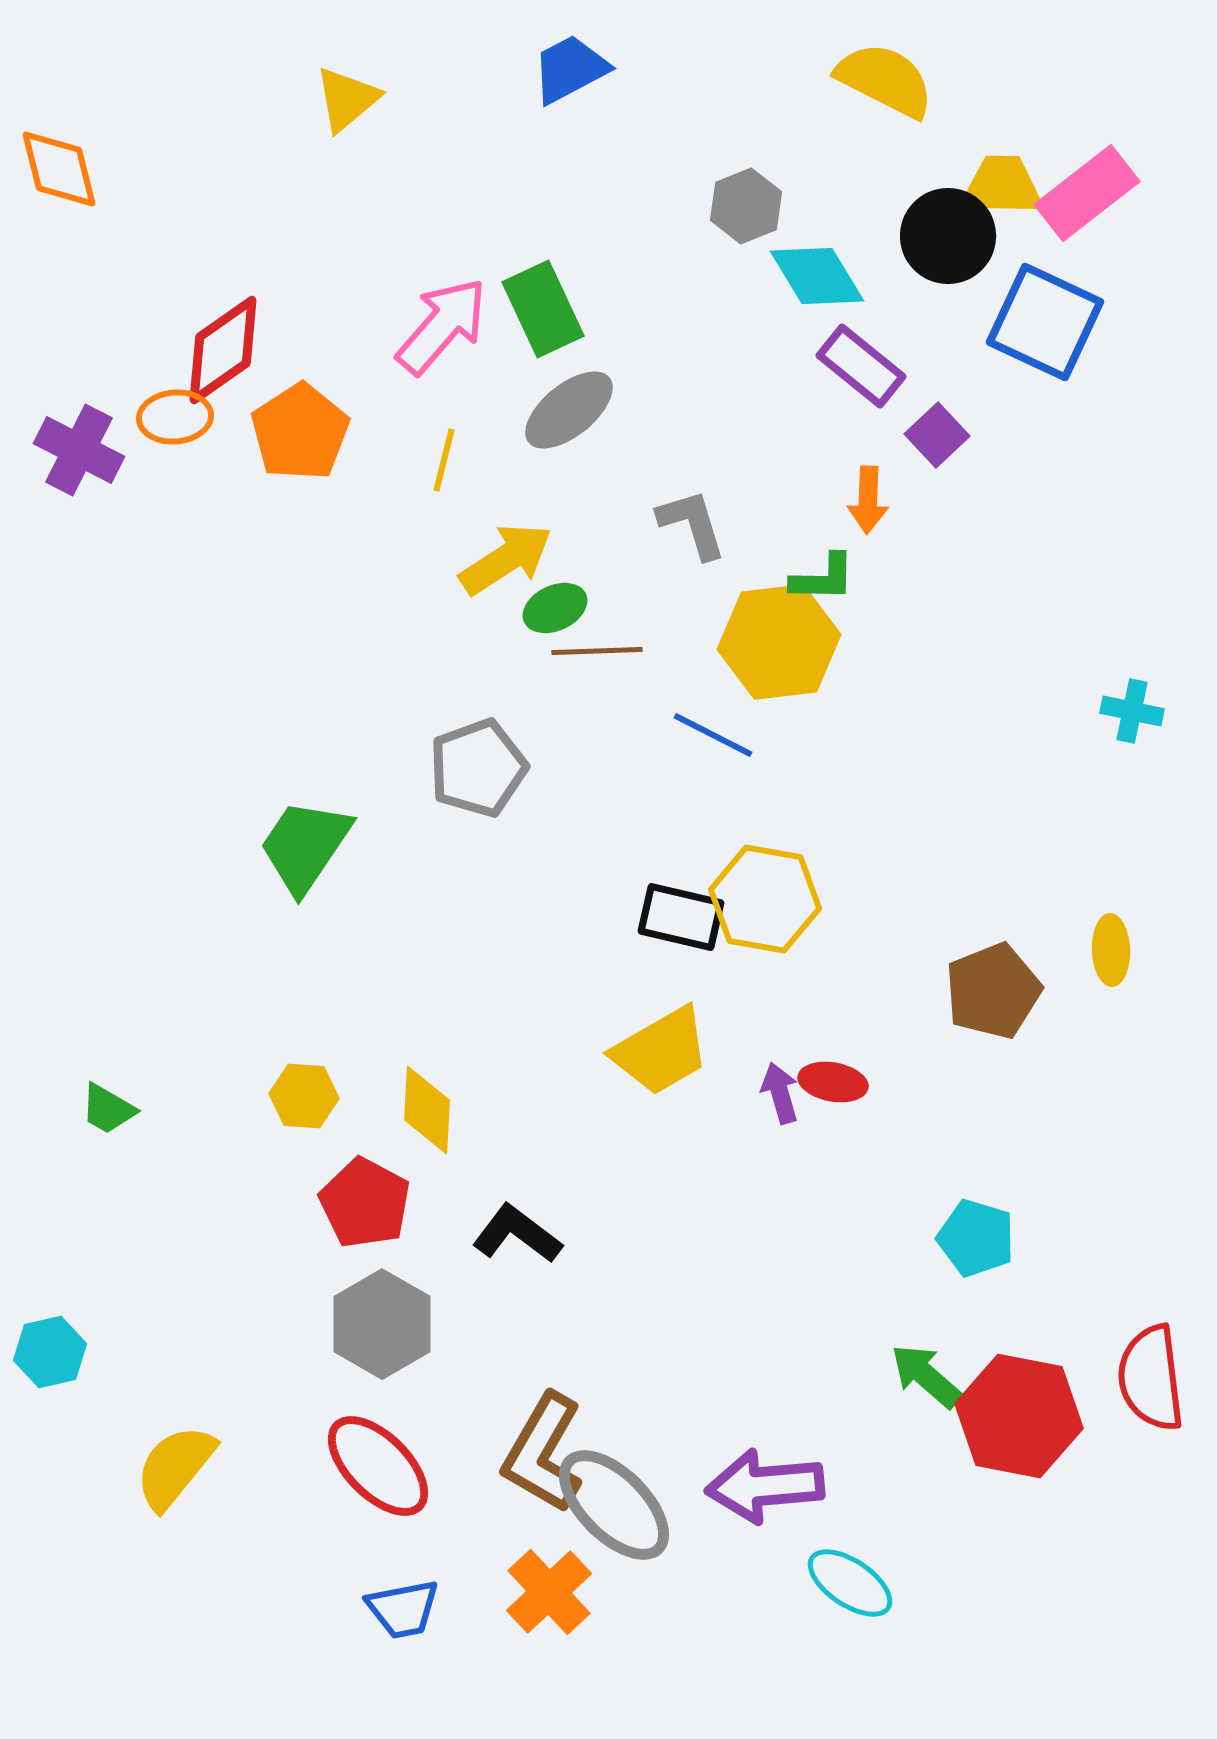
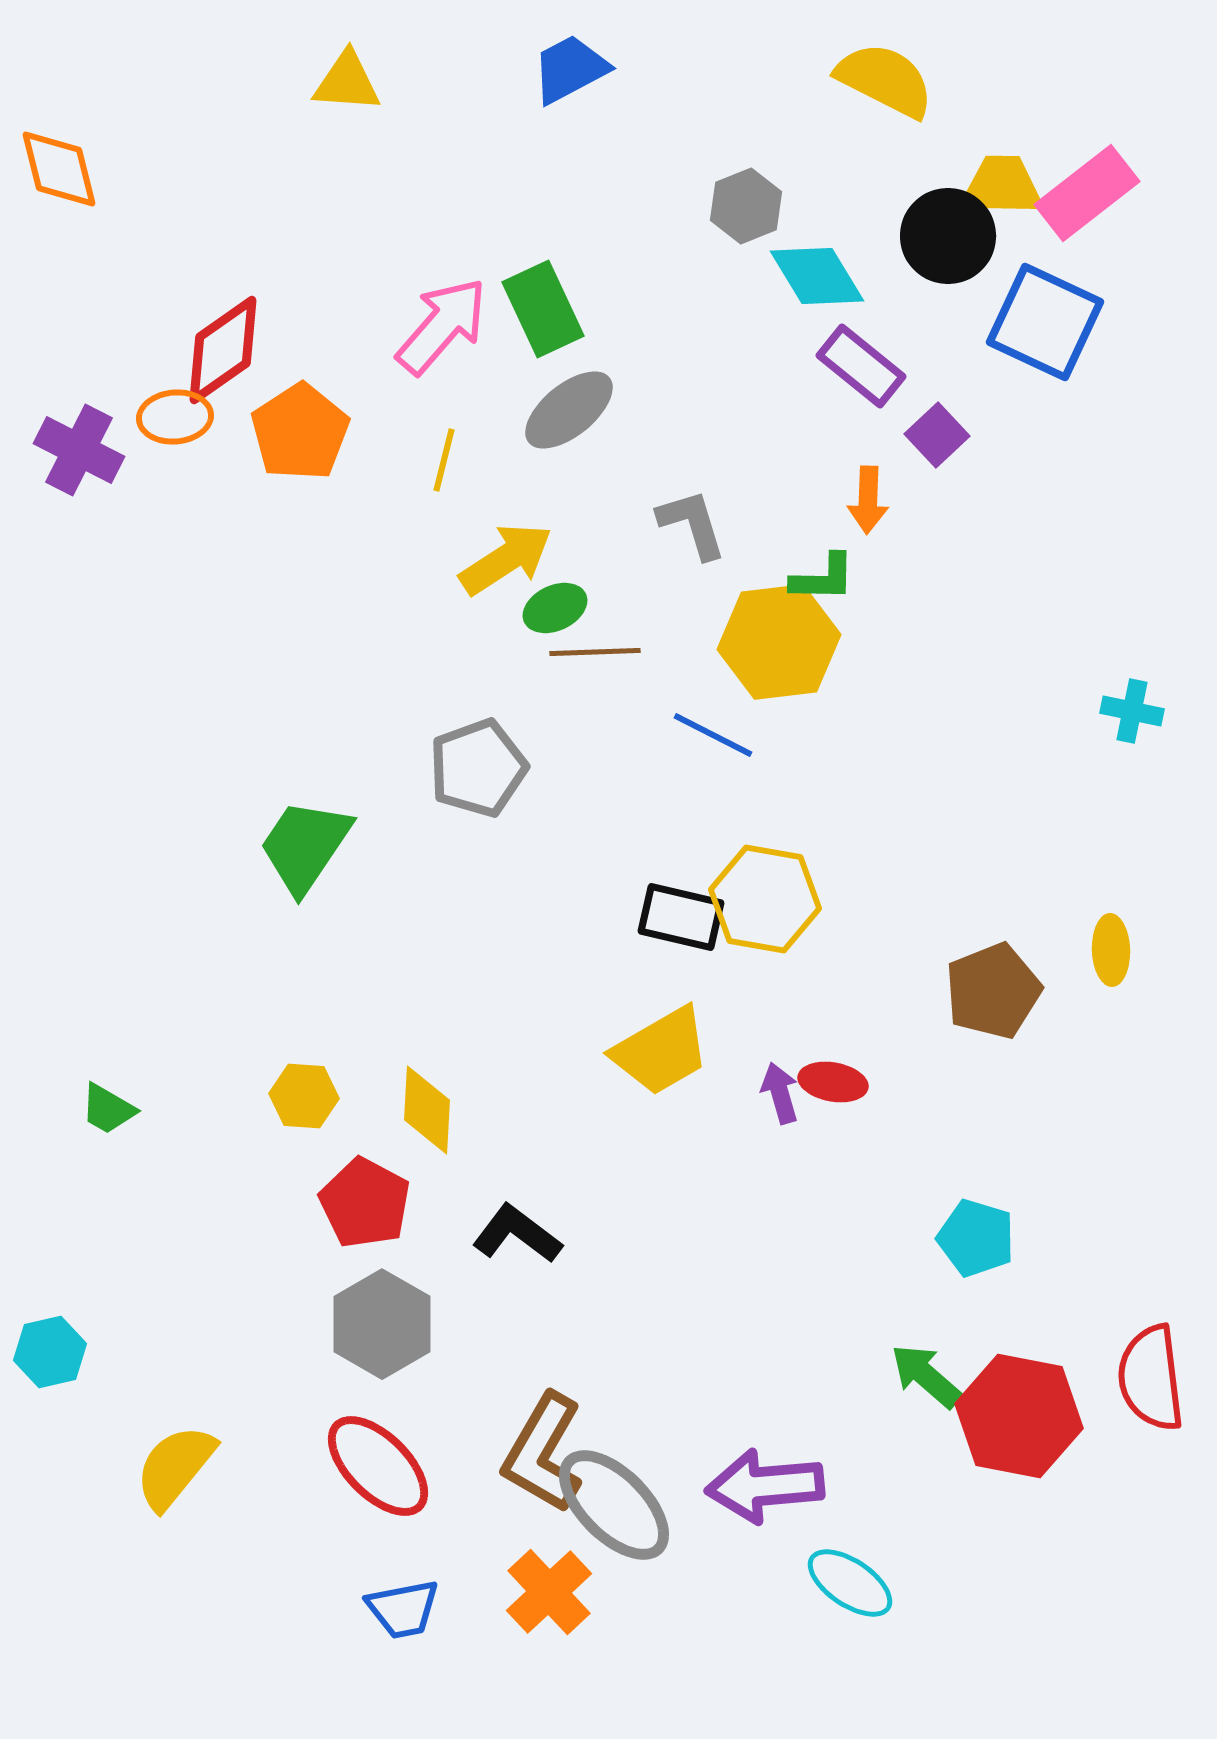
yellow triangle at (347, 99): moved 17 px up; rotated 44 degrees clockwise
brown line at (597, 651): moved 2 px left, 1 px down
